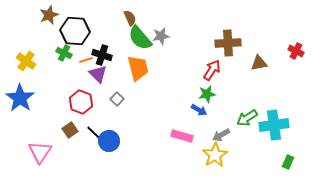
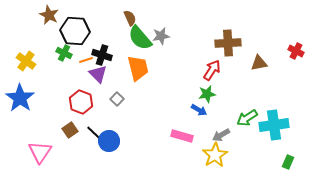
brown star: rotated 24 degrees counterclockwise
